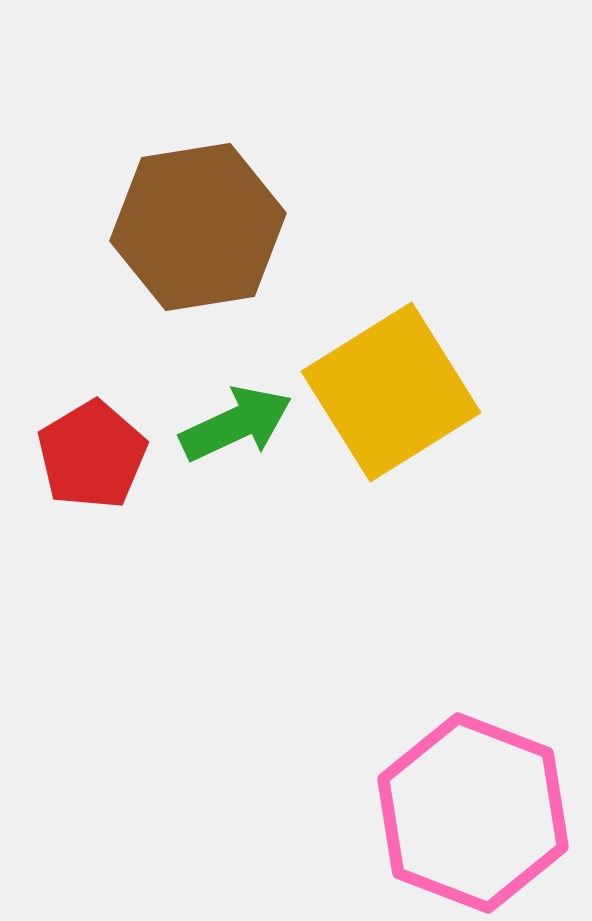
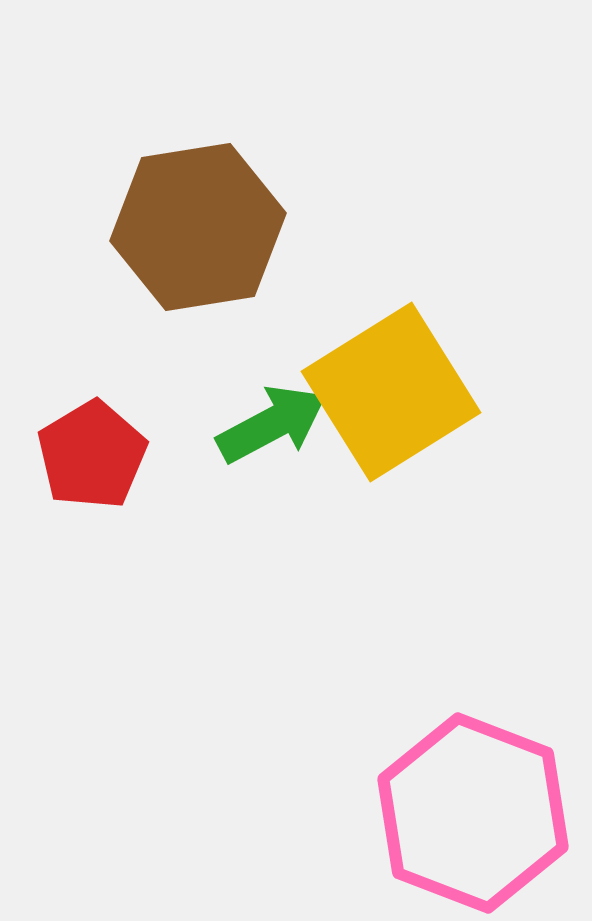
green arrow: moved 36 px right; rotated 3 degrees counterclockwise
